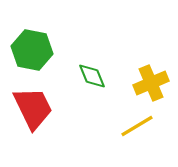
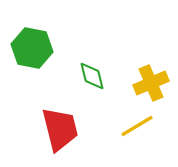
green hexagon: moved 2 px up
green diamond: rotated 8 degrees clockwise
red trapezoid: moved 27 px right, 21 px down; rotated 12 degrees clockwise
